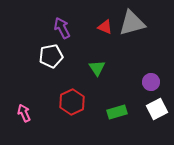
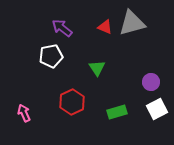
purple arrow: rotated 25 degrees counterclockwise
